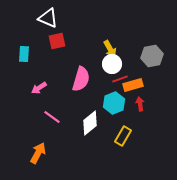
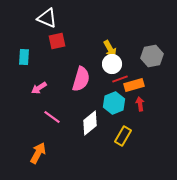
white triangle: moved 1 px left
cyan rectangle: moved 3 px down
orange rectangle: moved 1 px right
